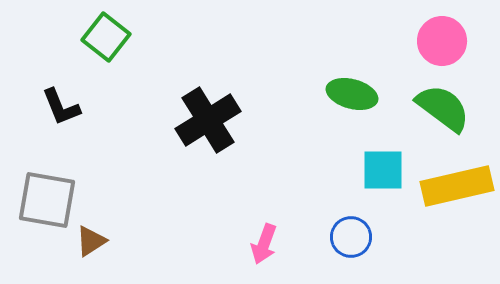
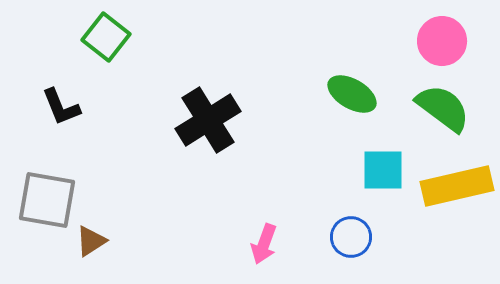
green ellipse: rotated 15 degrees clockwise
